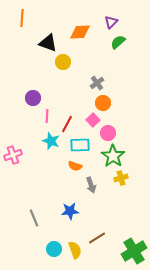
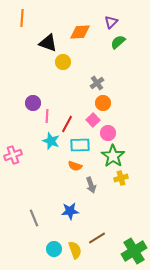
purple circle: moved 5 px down
